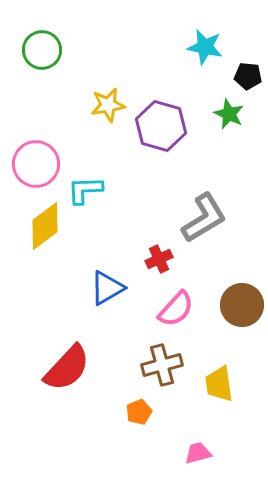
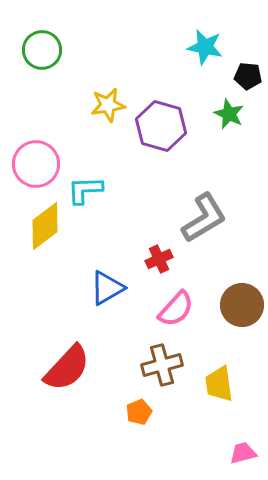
pink trapezoid: moved 45 px right
